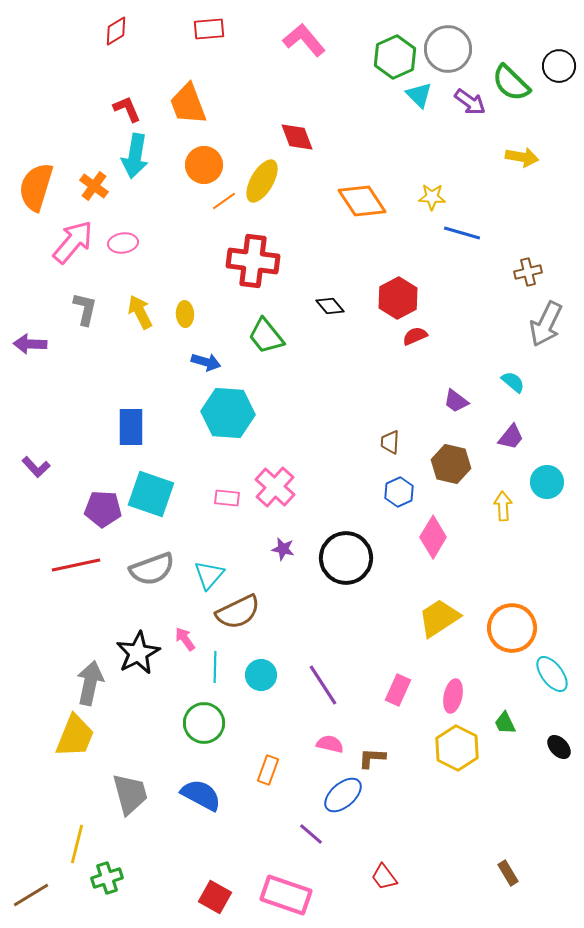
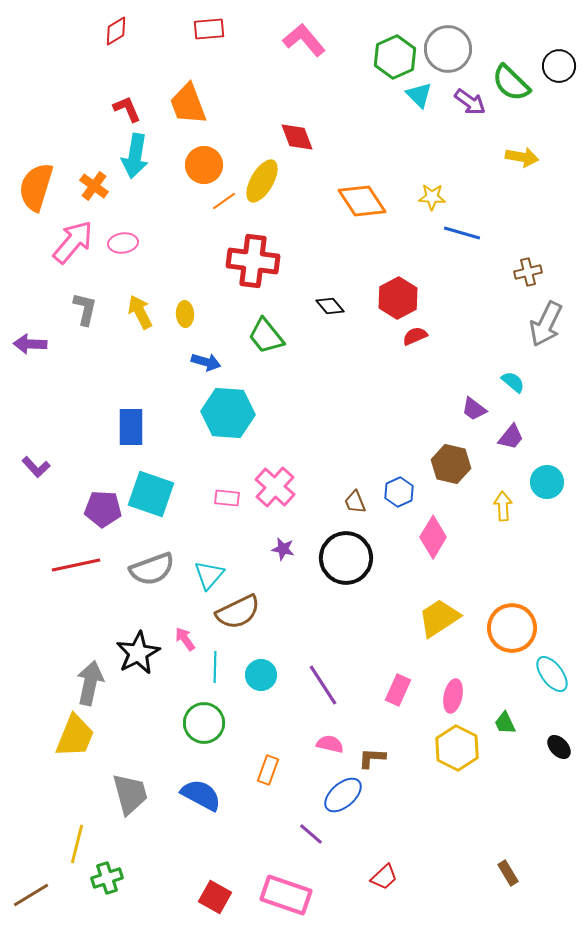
purple trapezoid at (456, 401): moved 18 px right, 8 px down
brown trapezoid at (390, 442): moved 35 px left, 60 px down; rotated 25 degrees counterclockwise
red trapezoid at (384, 877): rotated 96 degrees counterclockwise
